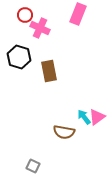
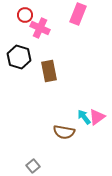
gray square: rotated 24 degrees clockwise
